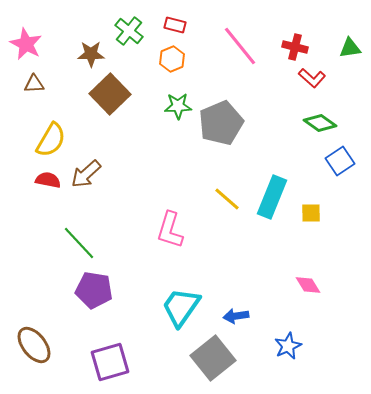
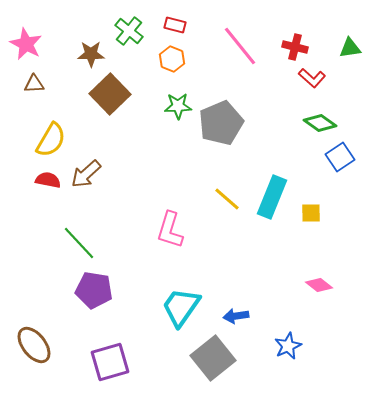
orange hexagon: rotated 15 degrees counterclockwise
blue square: moved 4 px up
pink diamond: moved 11 px right; rotated 20 degrees counterclockwise
